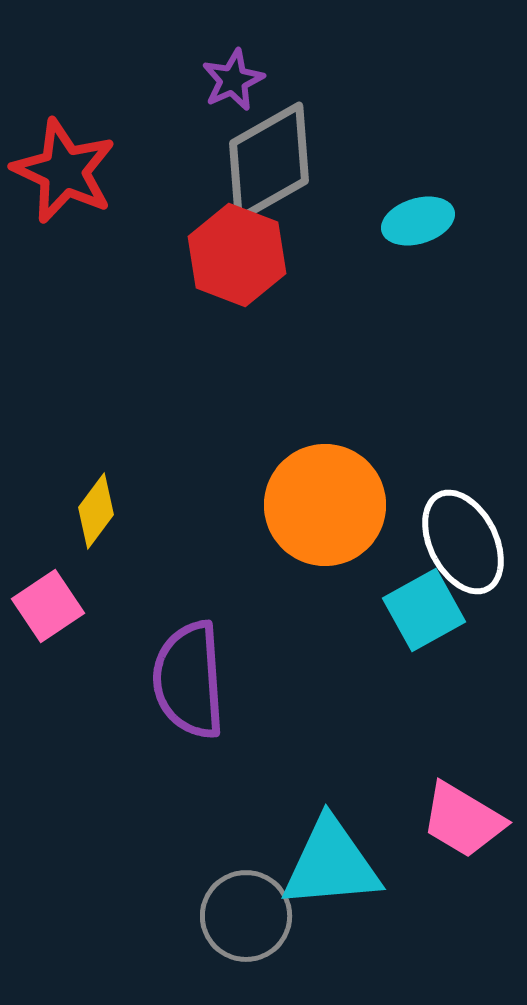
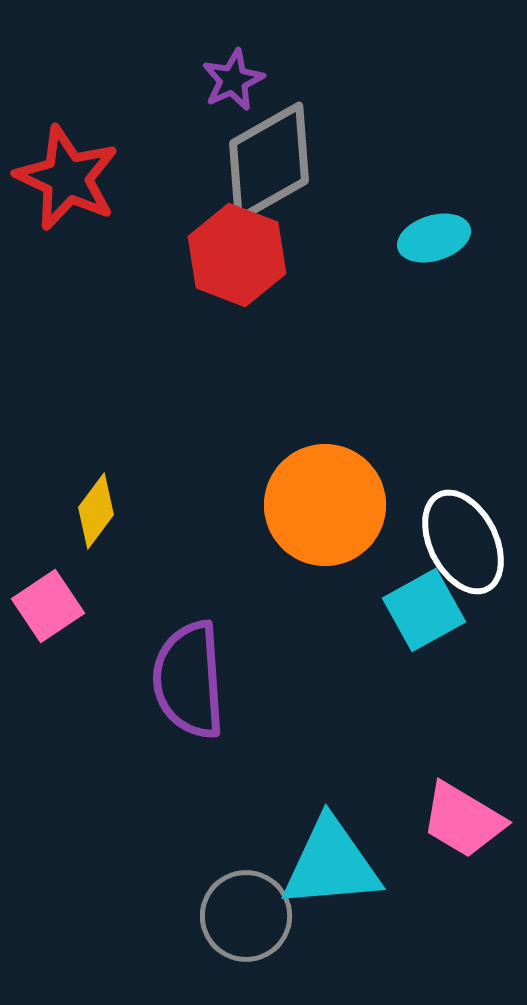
red star: moved 3 px right, 7 px down
cyan ellipse: moved 16 px right, 17 px down
